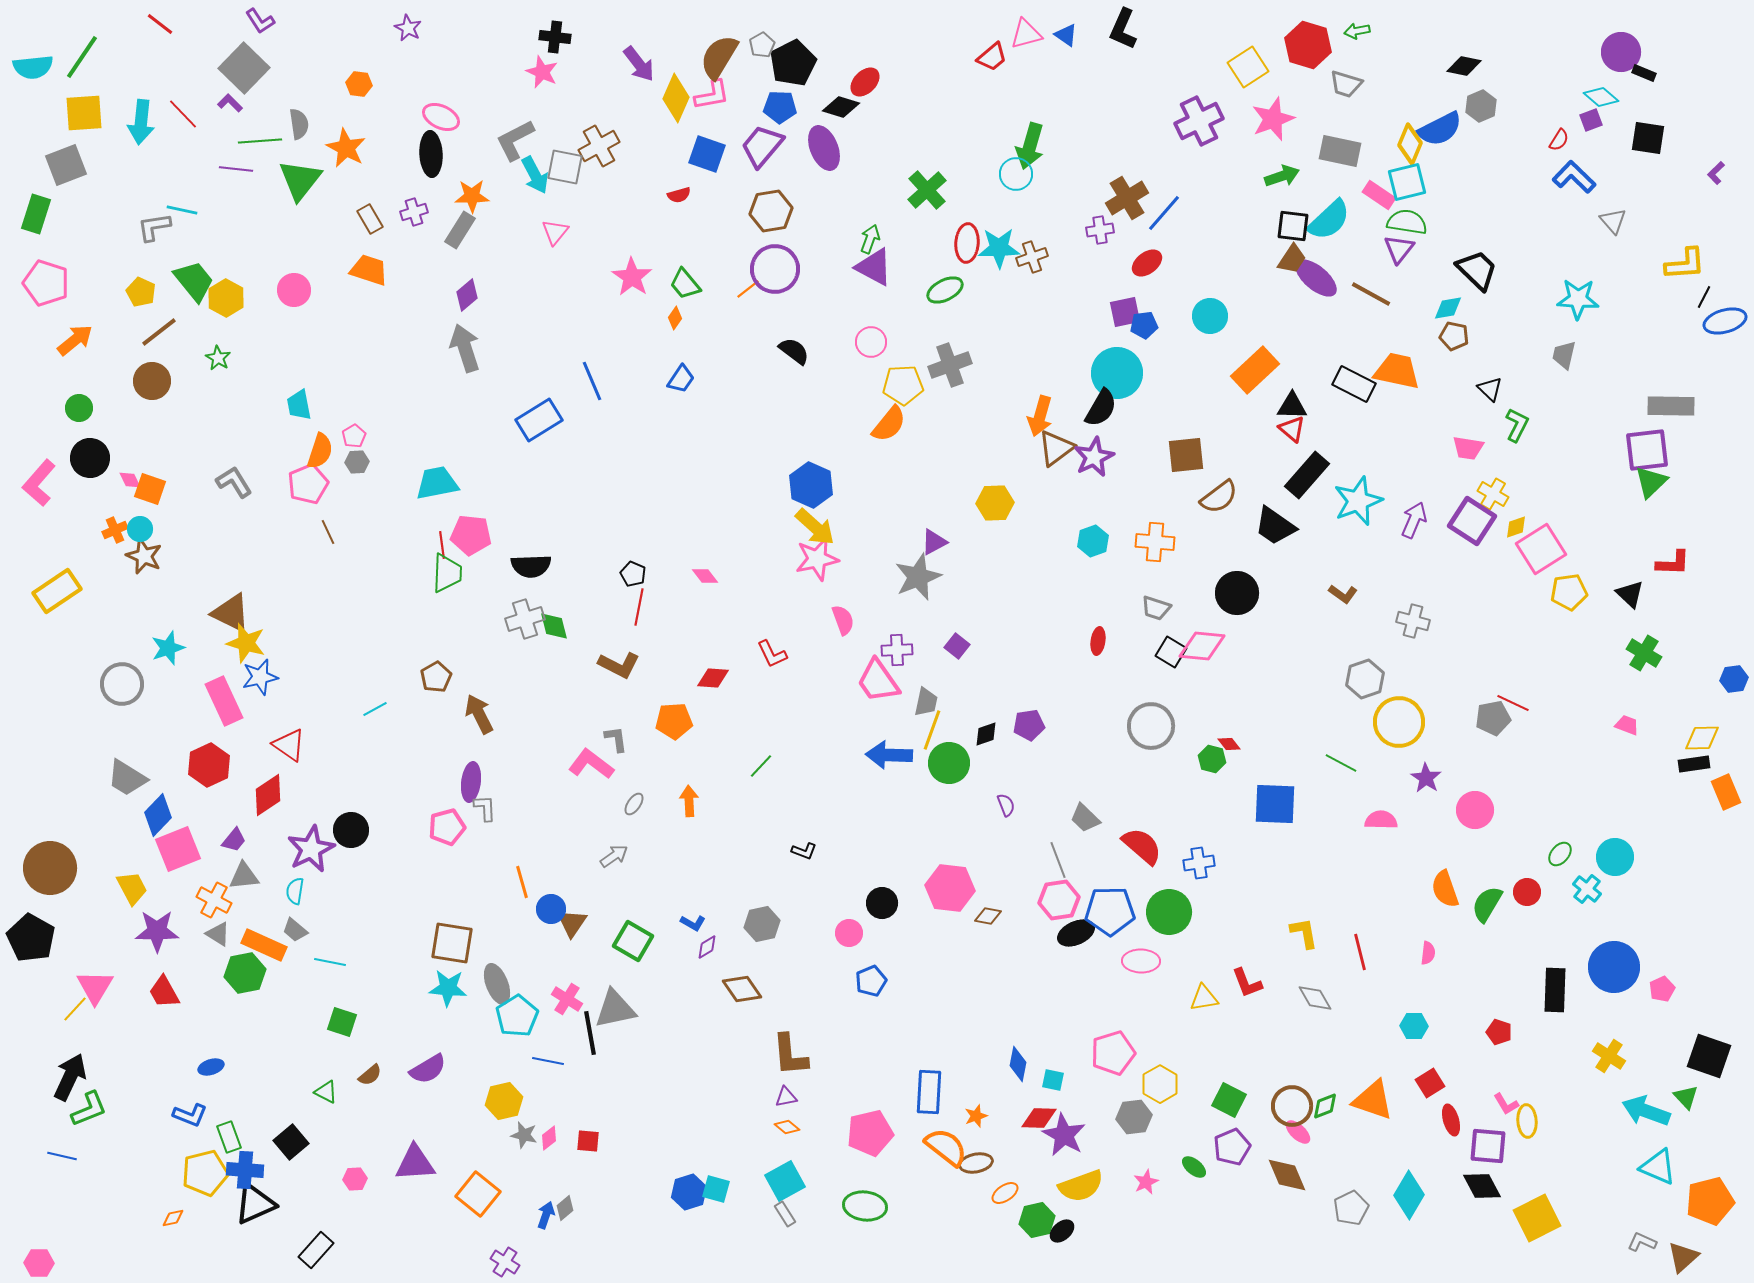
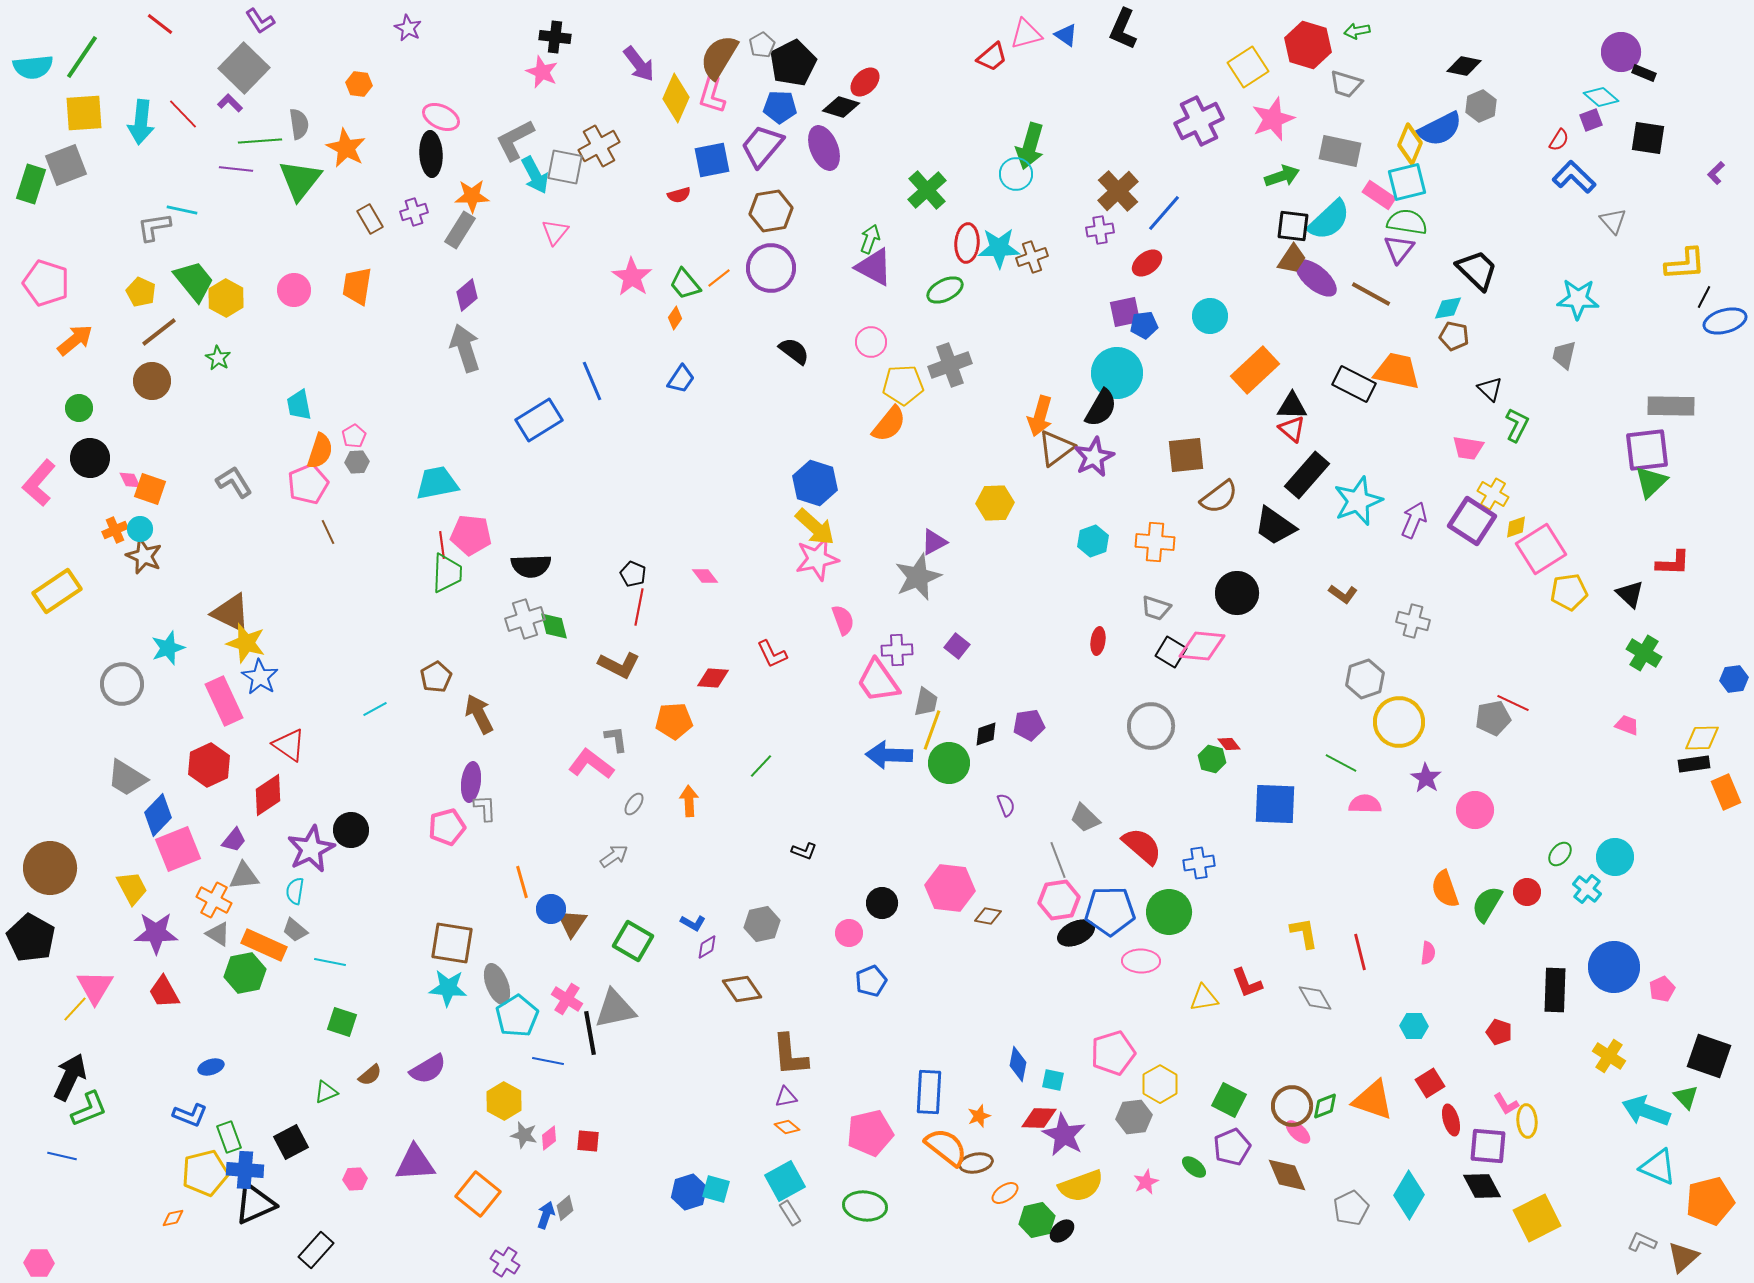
pink L-shape at (712, 95): rotated 117 degrees clockwise
blue square at (707, 154): moved 5 px right, 6 px down; rotated 30 degrees counterclockwise
brown cross at (1127, 198): moved 9 px left, 7 px up; rotated 12 degrees counterclockwise
green rectangle at (36, 214): moved 5 px left, 30 px up
purple circle at (775, 269): moved 4 px left, 1 px up
orange trapezoid at (369, 270): moved 12 px left, 16 px down; rotated 99 degrees counterclockwise
orange line at (748, 289): moved 29 px left, 11 px up
blue hexagon at (811, 485): moved 4 px right, 2 px up; rotated 6 degrees counterclockwise
blue star at (260, 677): rotated 27 degrees counterclockwise
pink semicircle at (1381, 820): moved 16 px left, 16 px up
purple star at (157, 931): moved 1 px left, 2 px down
green triangle at (326, 1092): rotated 50 degrees counterclockwise
yellow hexagon at (504, 1101): rotated 18 degrees counterclockwise
orange star at (976, 1116): moved 3 px right
black square at (291, 1142): rotated 12 degrees clockwise
gray rectangle at (785, 1214): moved 5 px right, 1 px up
